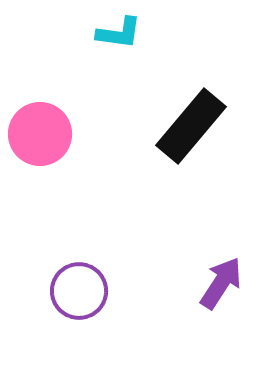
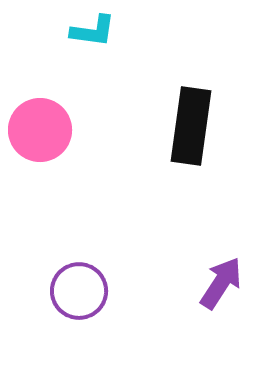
cyan L-shape: moved 26 px left, 2 px up
black rectangle: rotated 32 degrees counterclockwise
pink circle: moved 4 px up
